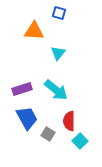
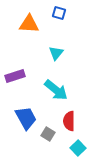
orange triangle: moved 5 px left, 7 px up
cyan triangle: moved 2 px left
purple rectangle: moved 7 px left, 13 px up
blue trapezoid: moved 1 px left
cyan square: moved 2 px left, 7 px down
